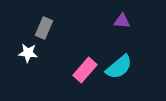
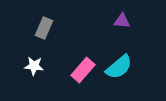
white star: moved 6 px right, 13 px down
pink rectangle: moved 2 px left
